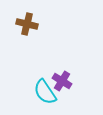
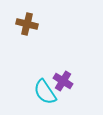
purple cross: moved 1 px right
